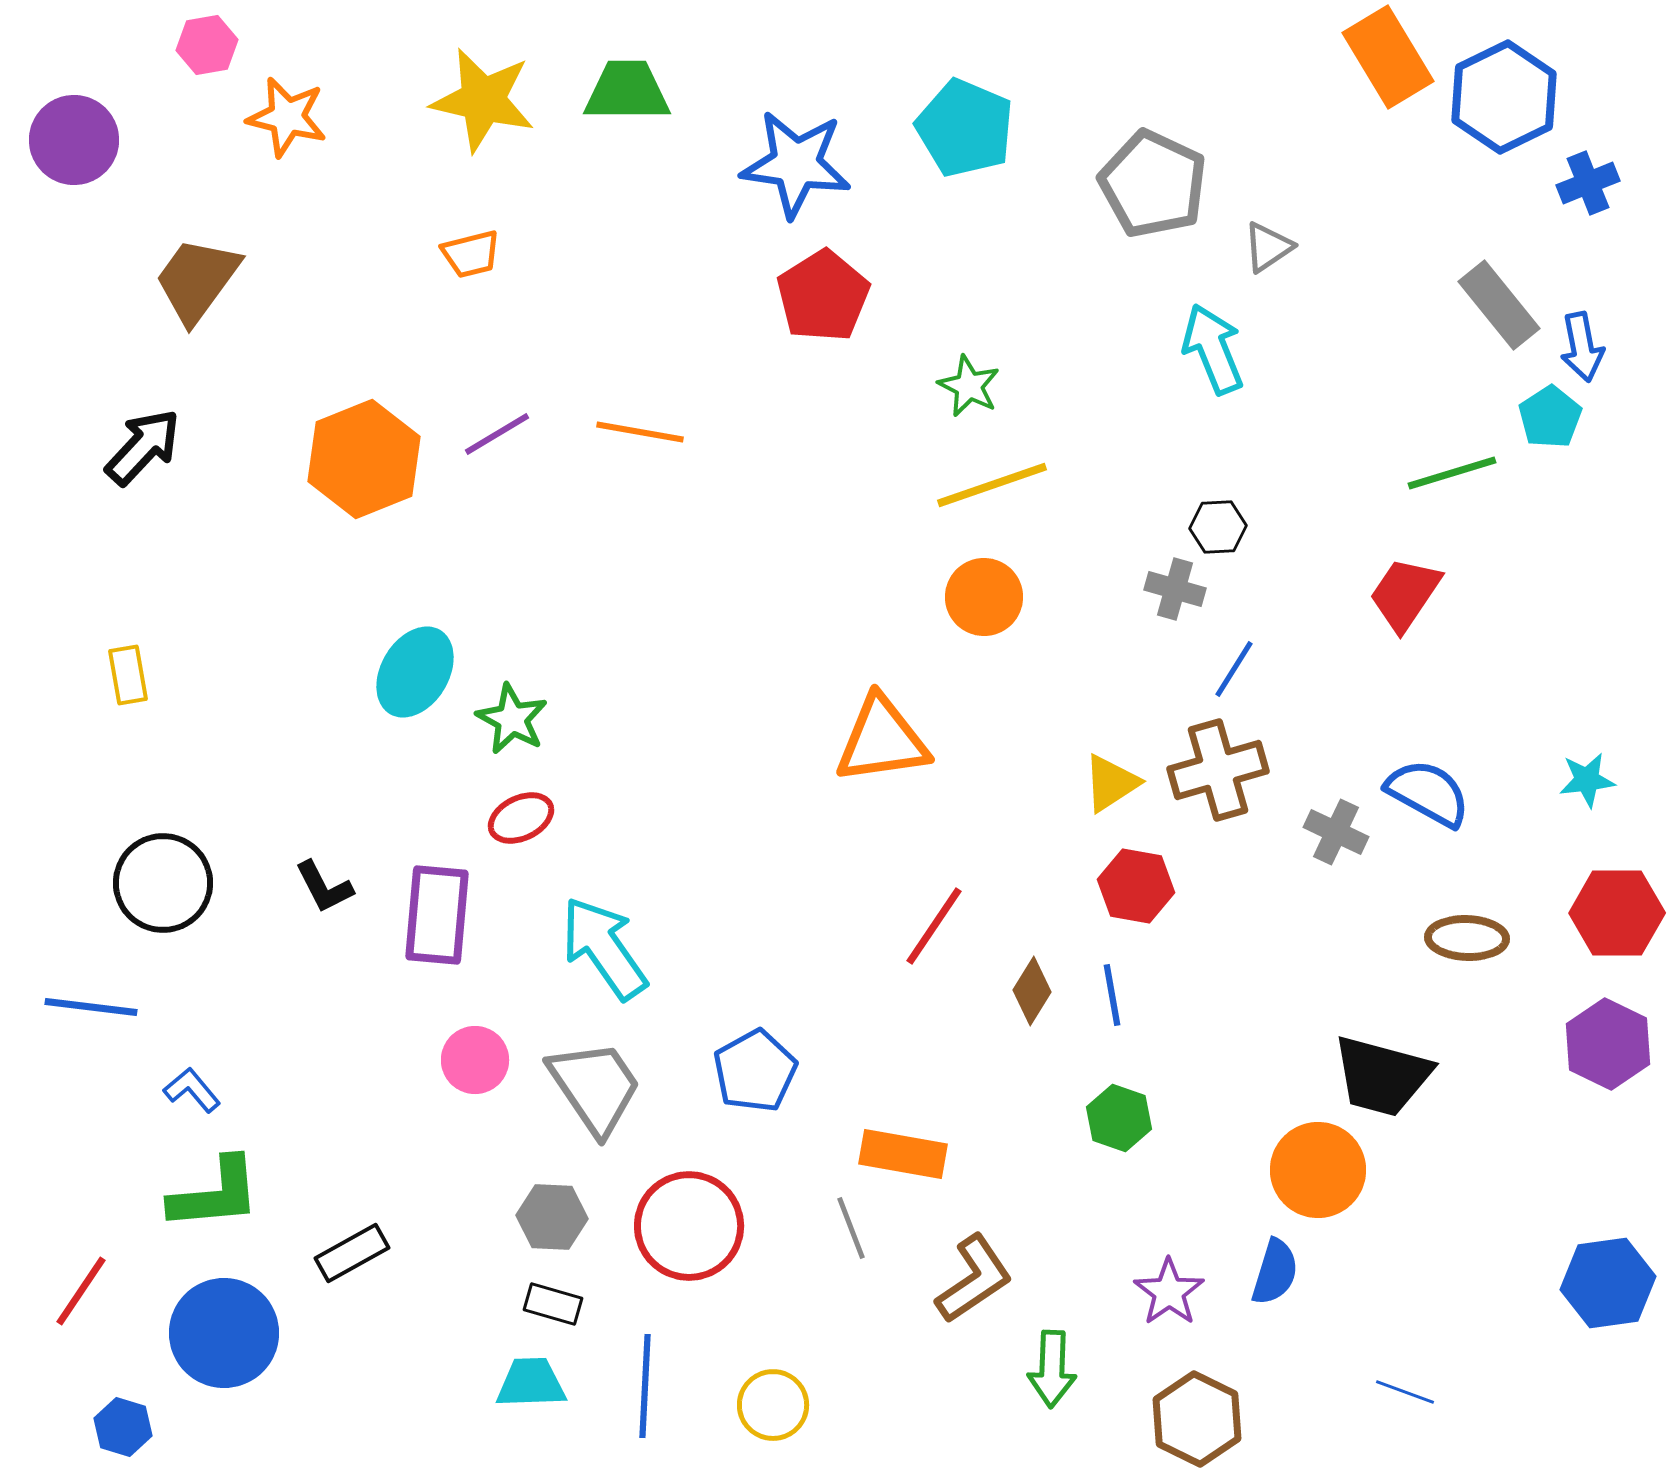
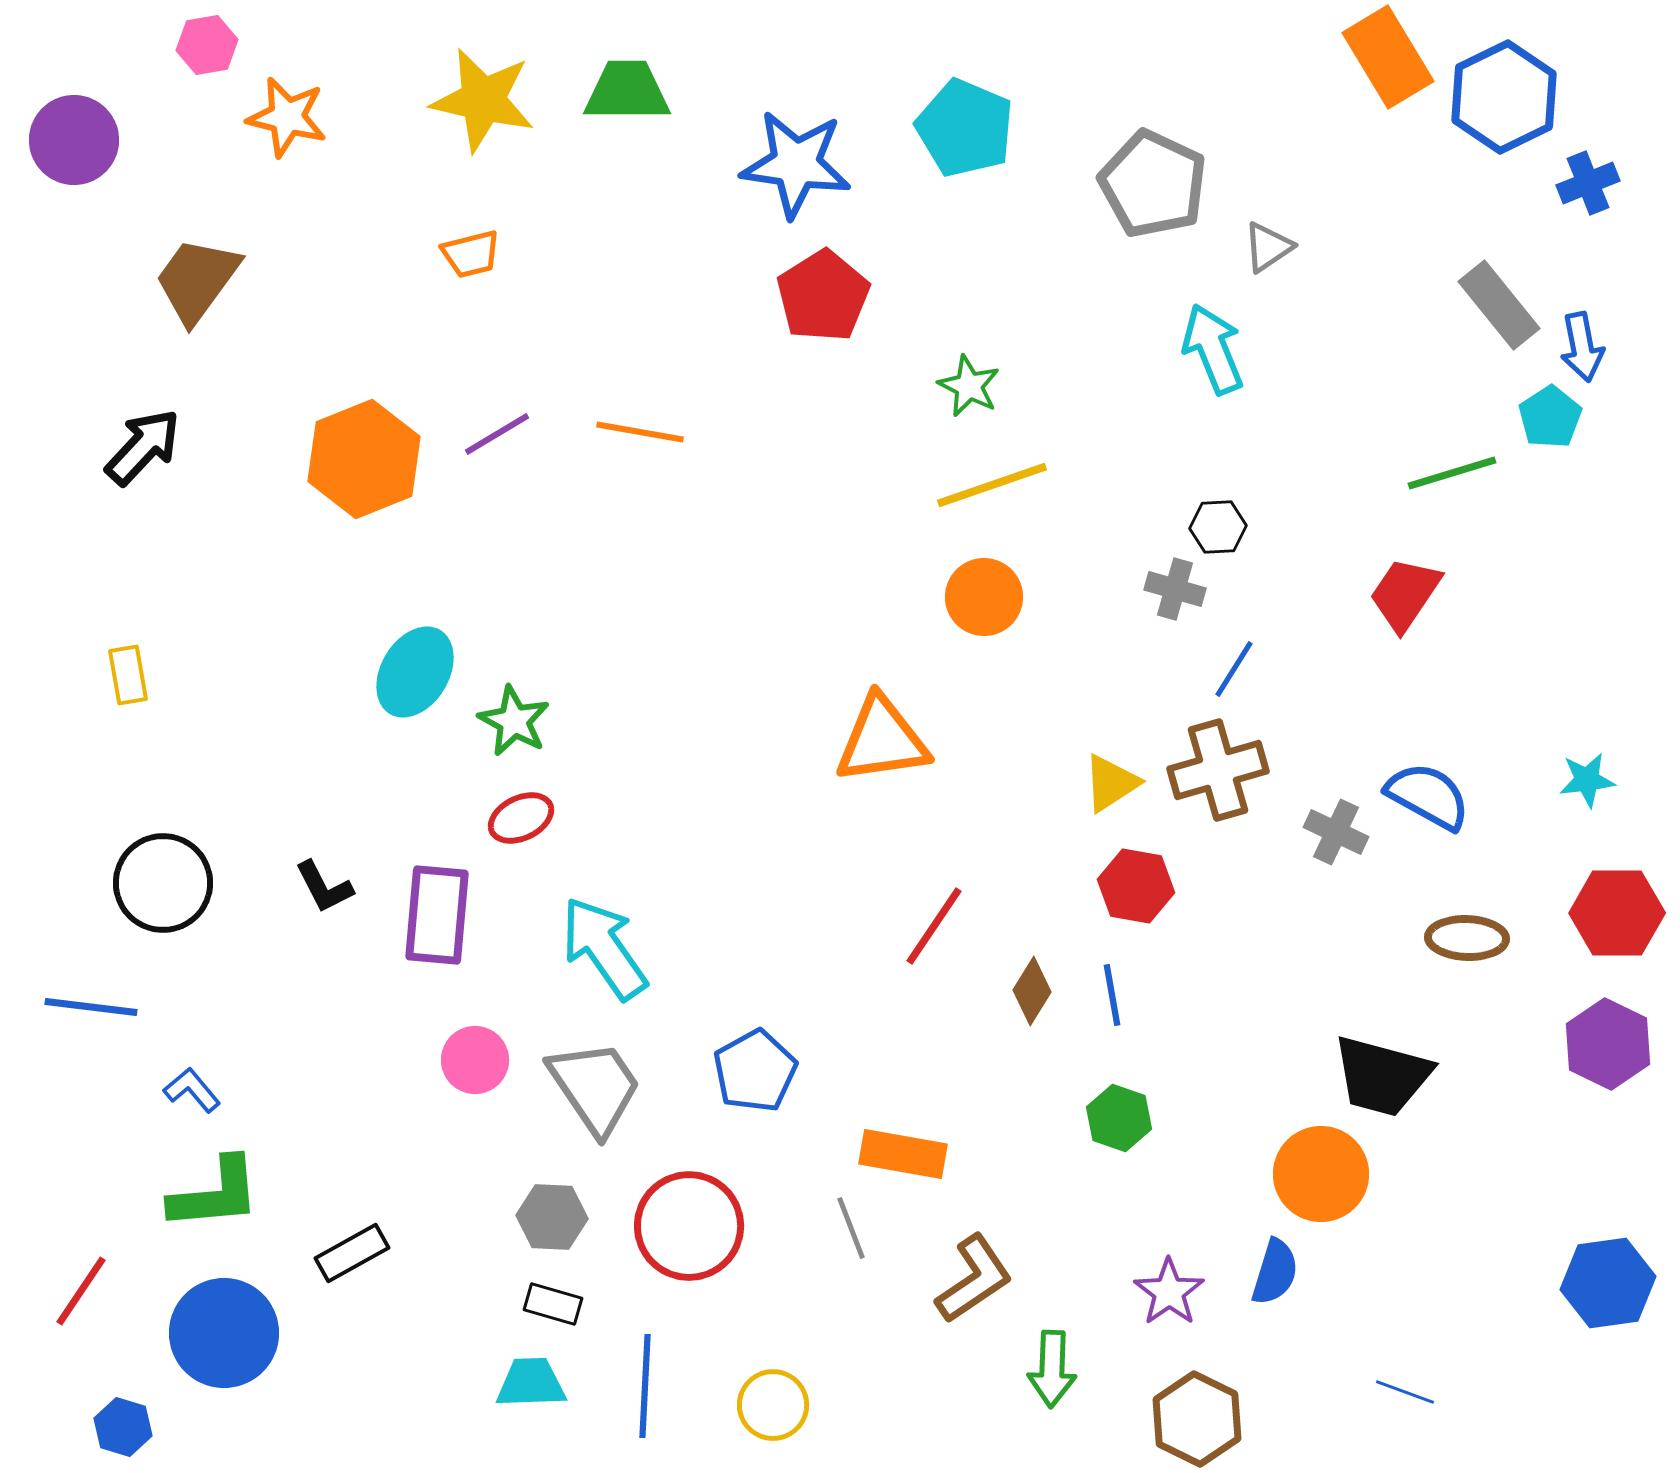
green star at (512, 719): moved 2 px right, 2 px down
blue semicircle at (1428, 793): moved 3 px down
orange circle at (1318, 1170): moved 3 px right, 4 px down
